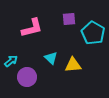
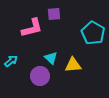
purple square: moved 15 px left, 5 px up
purple circle: moved 13 px right, 1 px up
